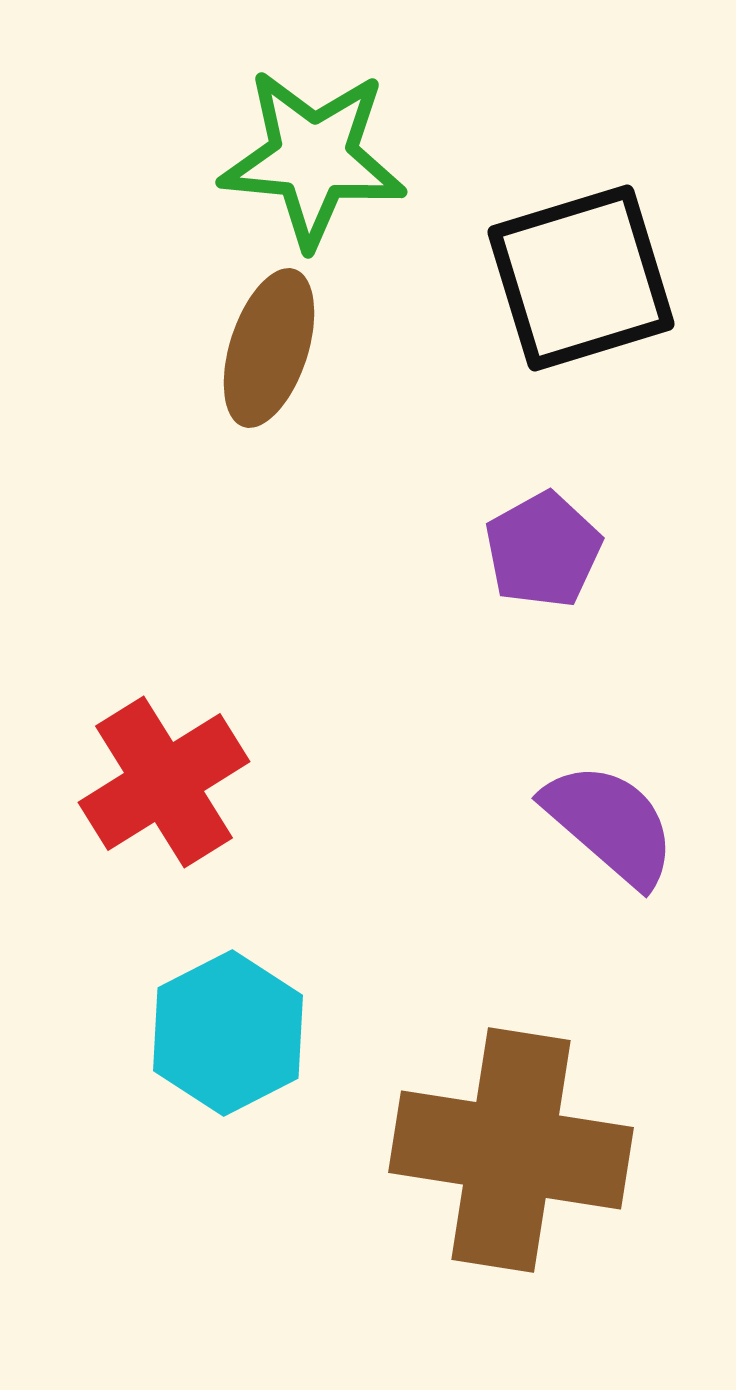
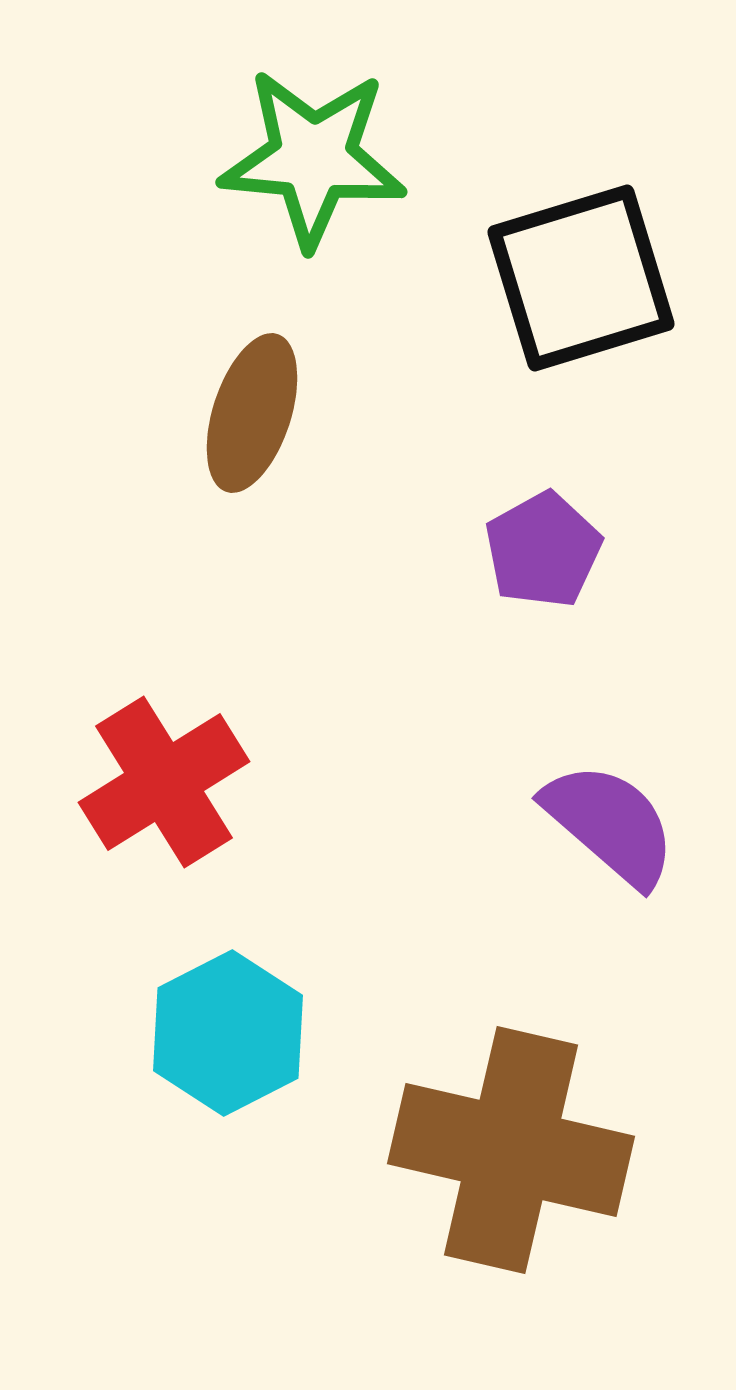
brown ellipse: moved 17 px left, 65 px down
brown cross: rotated 4 degrees clockwise
